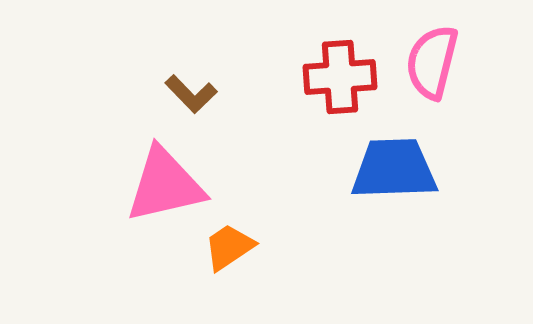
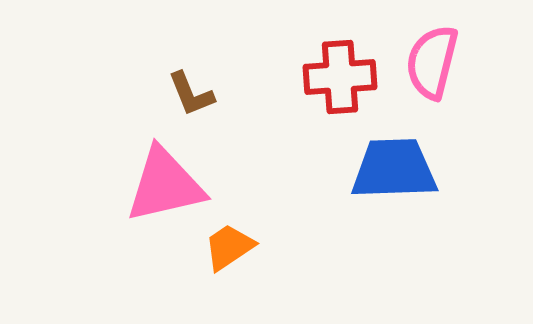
brown L-shape: rotated 22 degrees clockwise
